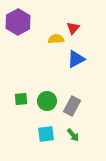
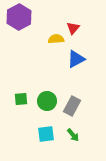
purple hexagon: moved 1 px right, 5 px up
